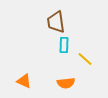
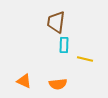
brown trapezoid: rotated 15 degrees clockwise
yellow line: rotated 28 degrees counterclockwise
orange semicircle: moved 8 px left, 1 px down
